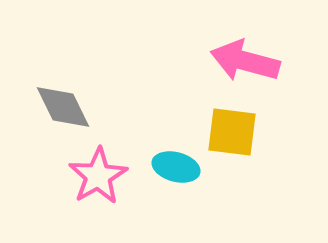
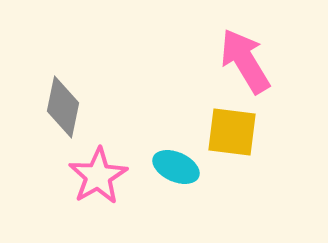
pink arrow: rotated 44 degrees clockwise
gray diamond: rotated 38 degrees clockwise
cyan ellipse: rotated 9 degrees clockwise
